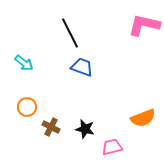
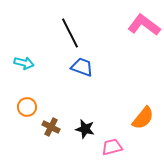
pink L-shape: rotated 24 degrees clockwise
cyan arrow: rotated 24 degrees counterclockwise
orange semicircle: rotated 30 degrees counterclockwise
